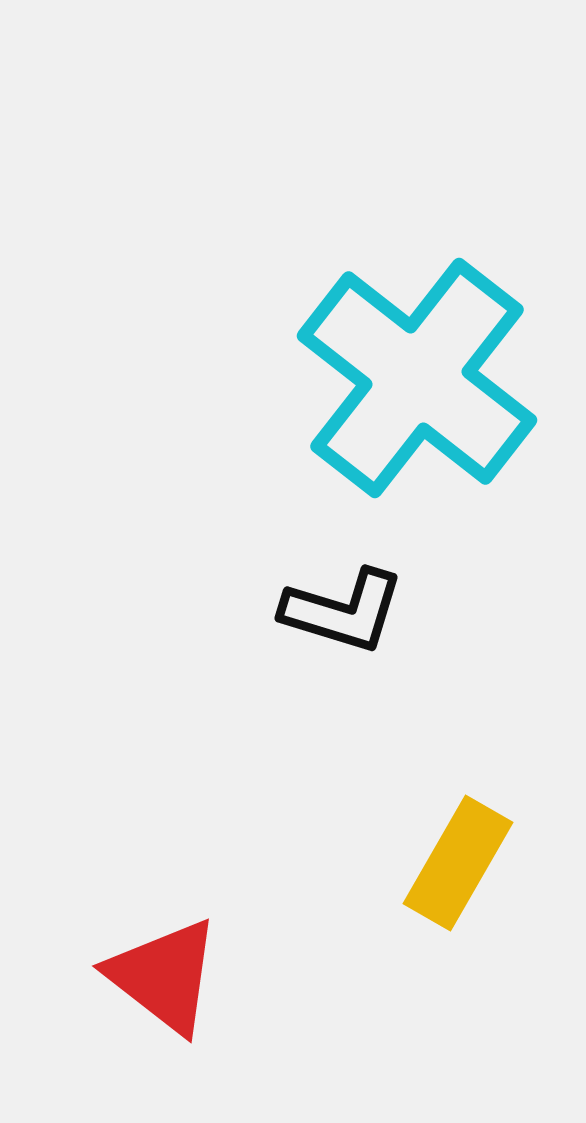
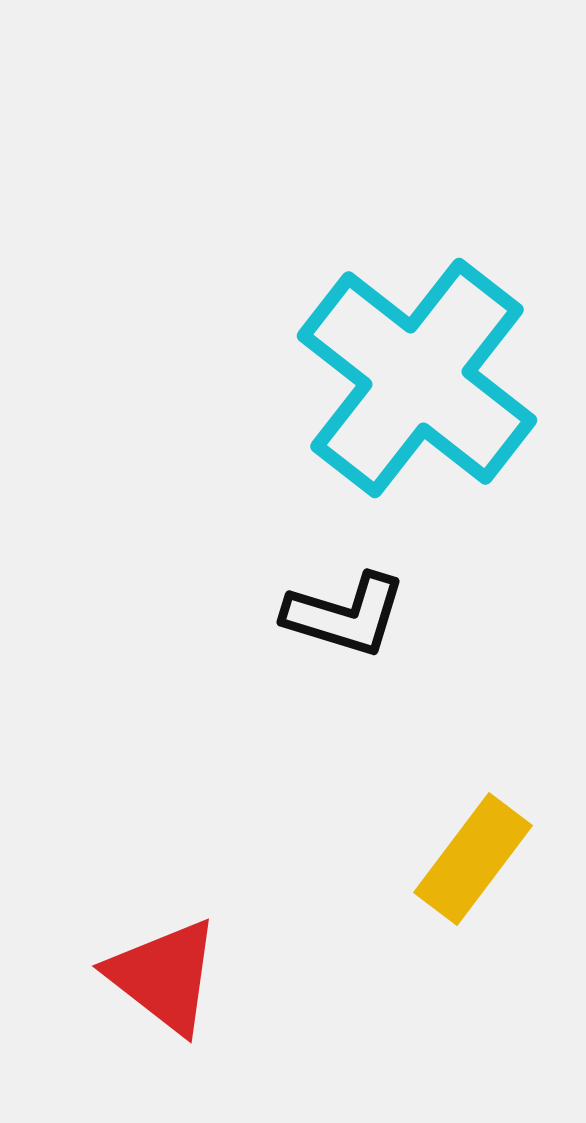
black L-shape: moved 2 px right, 4 px down
yellow rectangle: moved 15 px right, 4 px up; rotated 7 degrees clockwise
